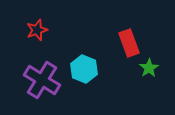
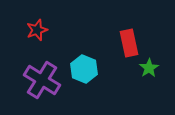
red rectangle: rotated 8 degrees clockwise
